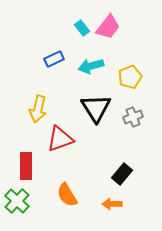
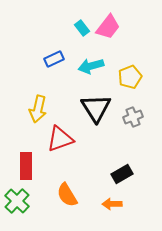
black rectangle: rotated 20 degrees clockwise
